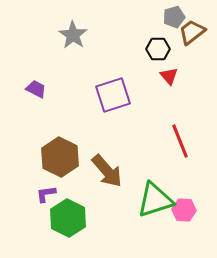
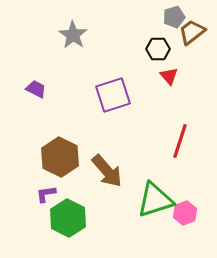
red line: rotated 40 degrees clockwise
pink hexagon: moved 1 px right, 3 px down; rotated 25 degrees counterclockwise
